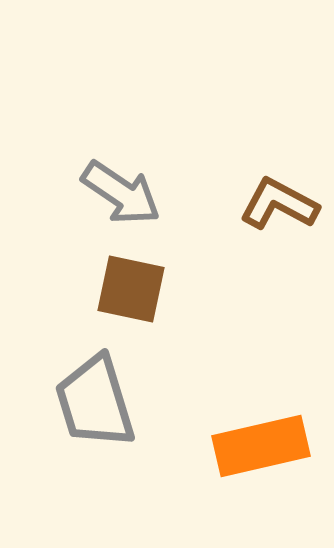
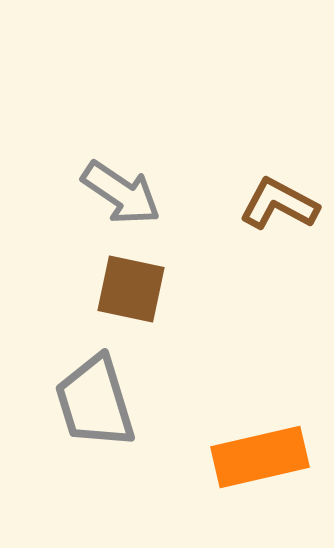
orange rectangle: moved 1 px left, 11 px down
